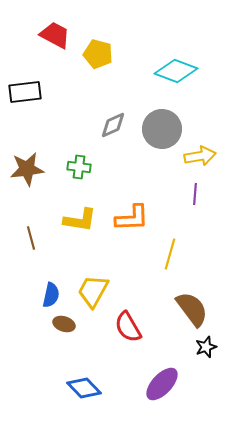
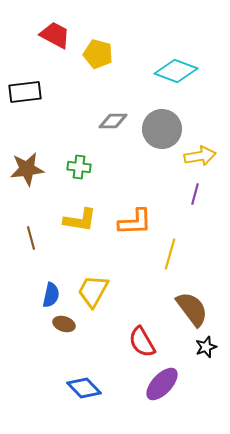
gray diamond: moved 4 px up; rotated 24 degrees clockwise
purple line: rotated 10 degrees clockwise
orange L-shape: moved 3 px right, 4 px down
red semicircle: moved 14 px right, 15 px down
